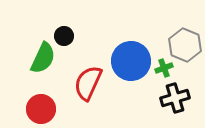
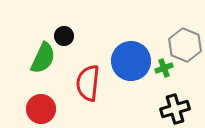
red semicircle: rotated 18 degrees counterclockwise
black cross: moved 11 px down
